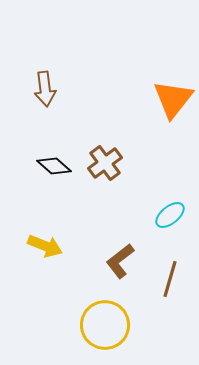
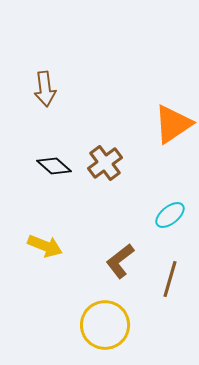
orange triangle: moved 25 px down; rotated 18 degrees clockwise
